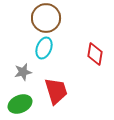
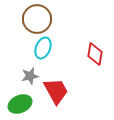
brown circle: moved 9 px left, 1 px down
cyan ellipse: moved 1 px left
gray star: moved 7 px right, 4 px down
red trapezoid: rotated 12 degrees counterclockwise
